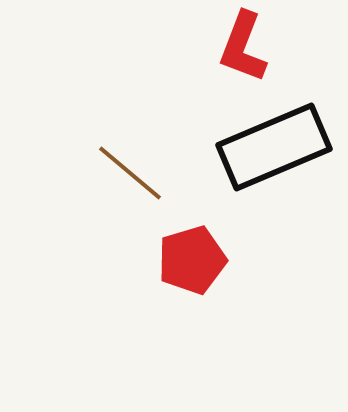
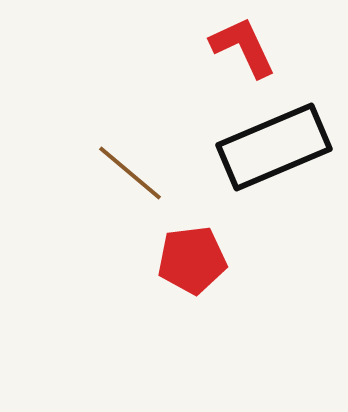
red L-shape: rotated 134 degrees clockwise
red pentagon: rotated 10 degrees clockwise
